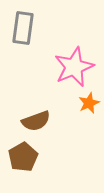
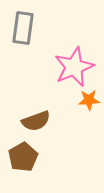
orange star: moved 3 px up; rotated 20 degrees clockwise
